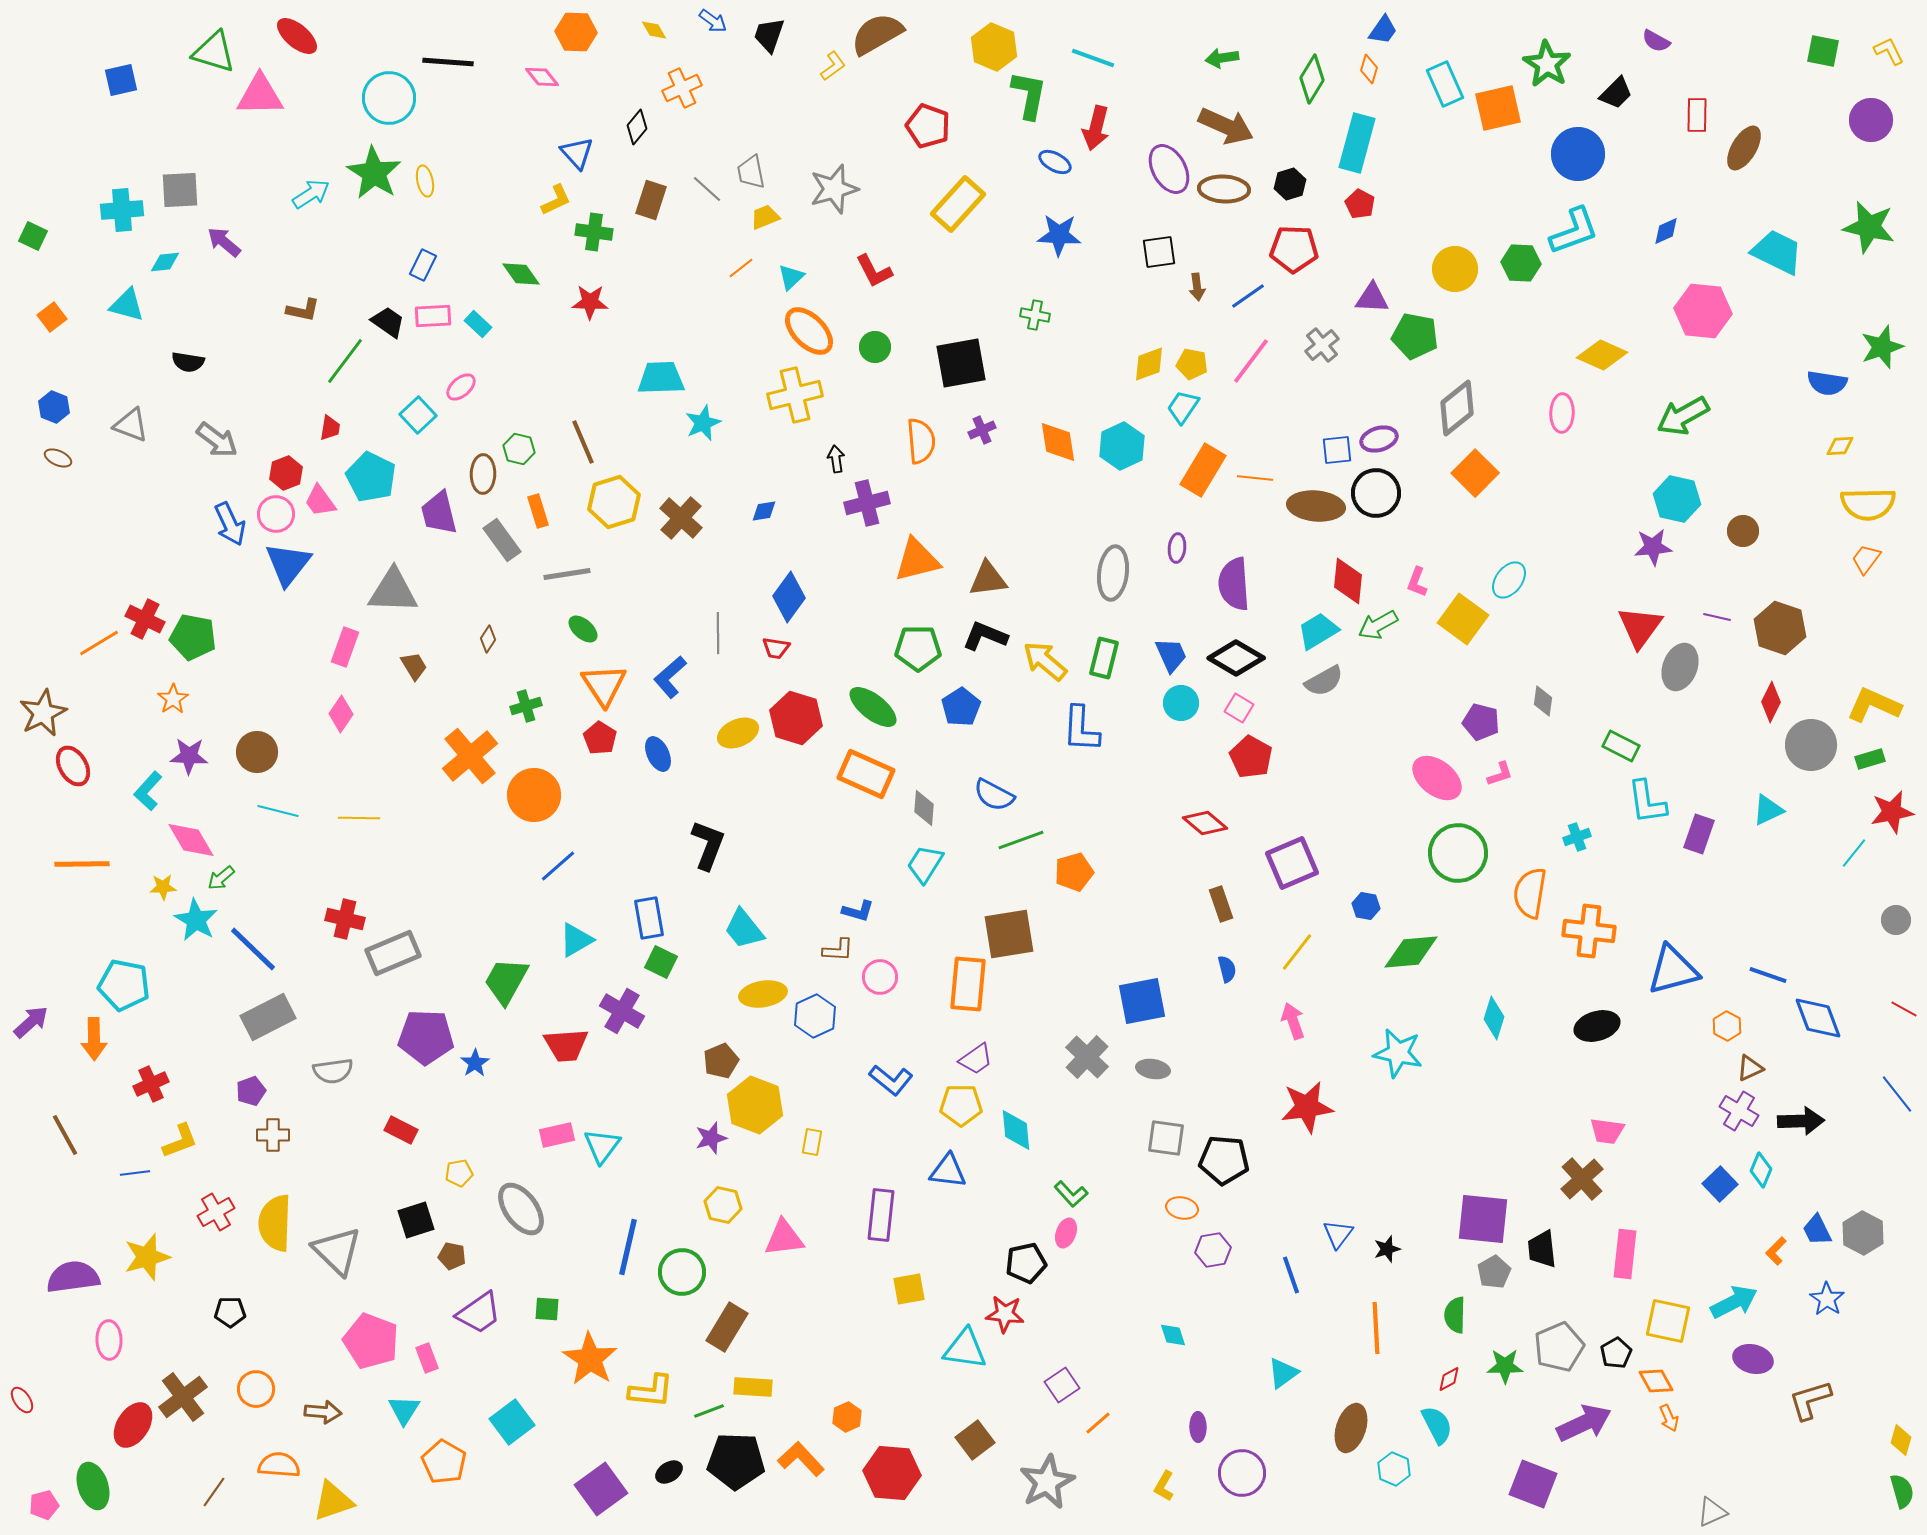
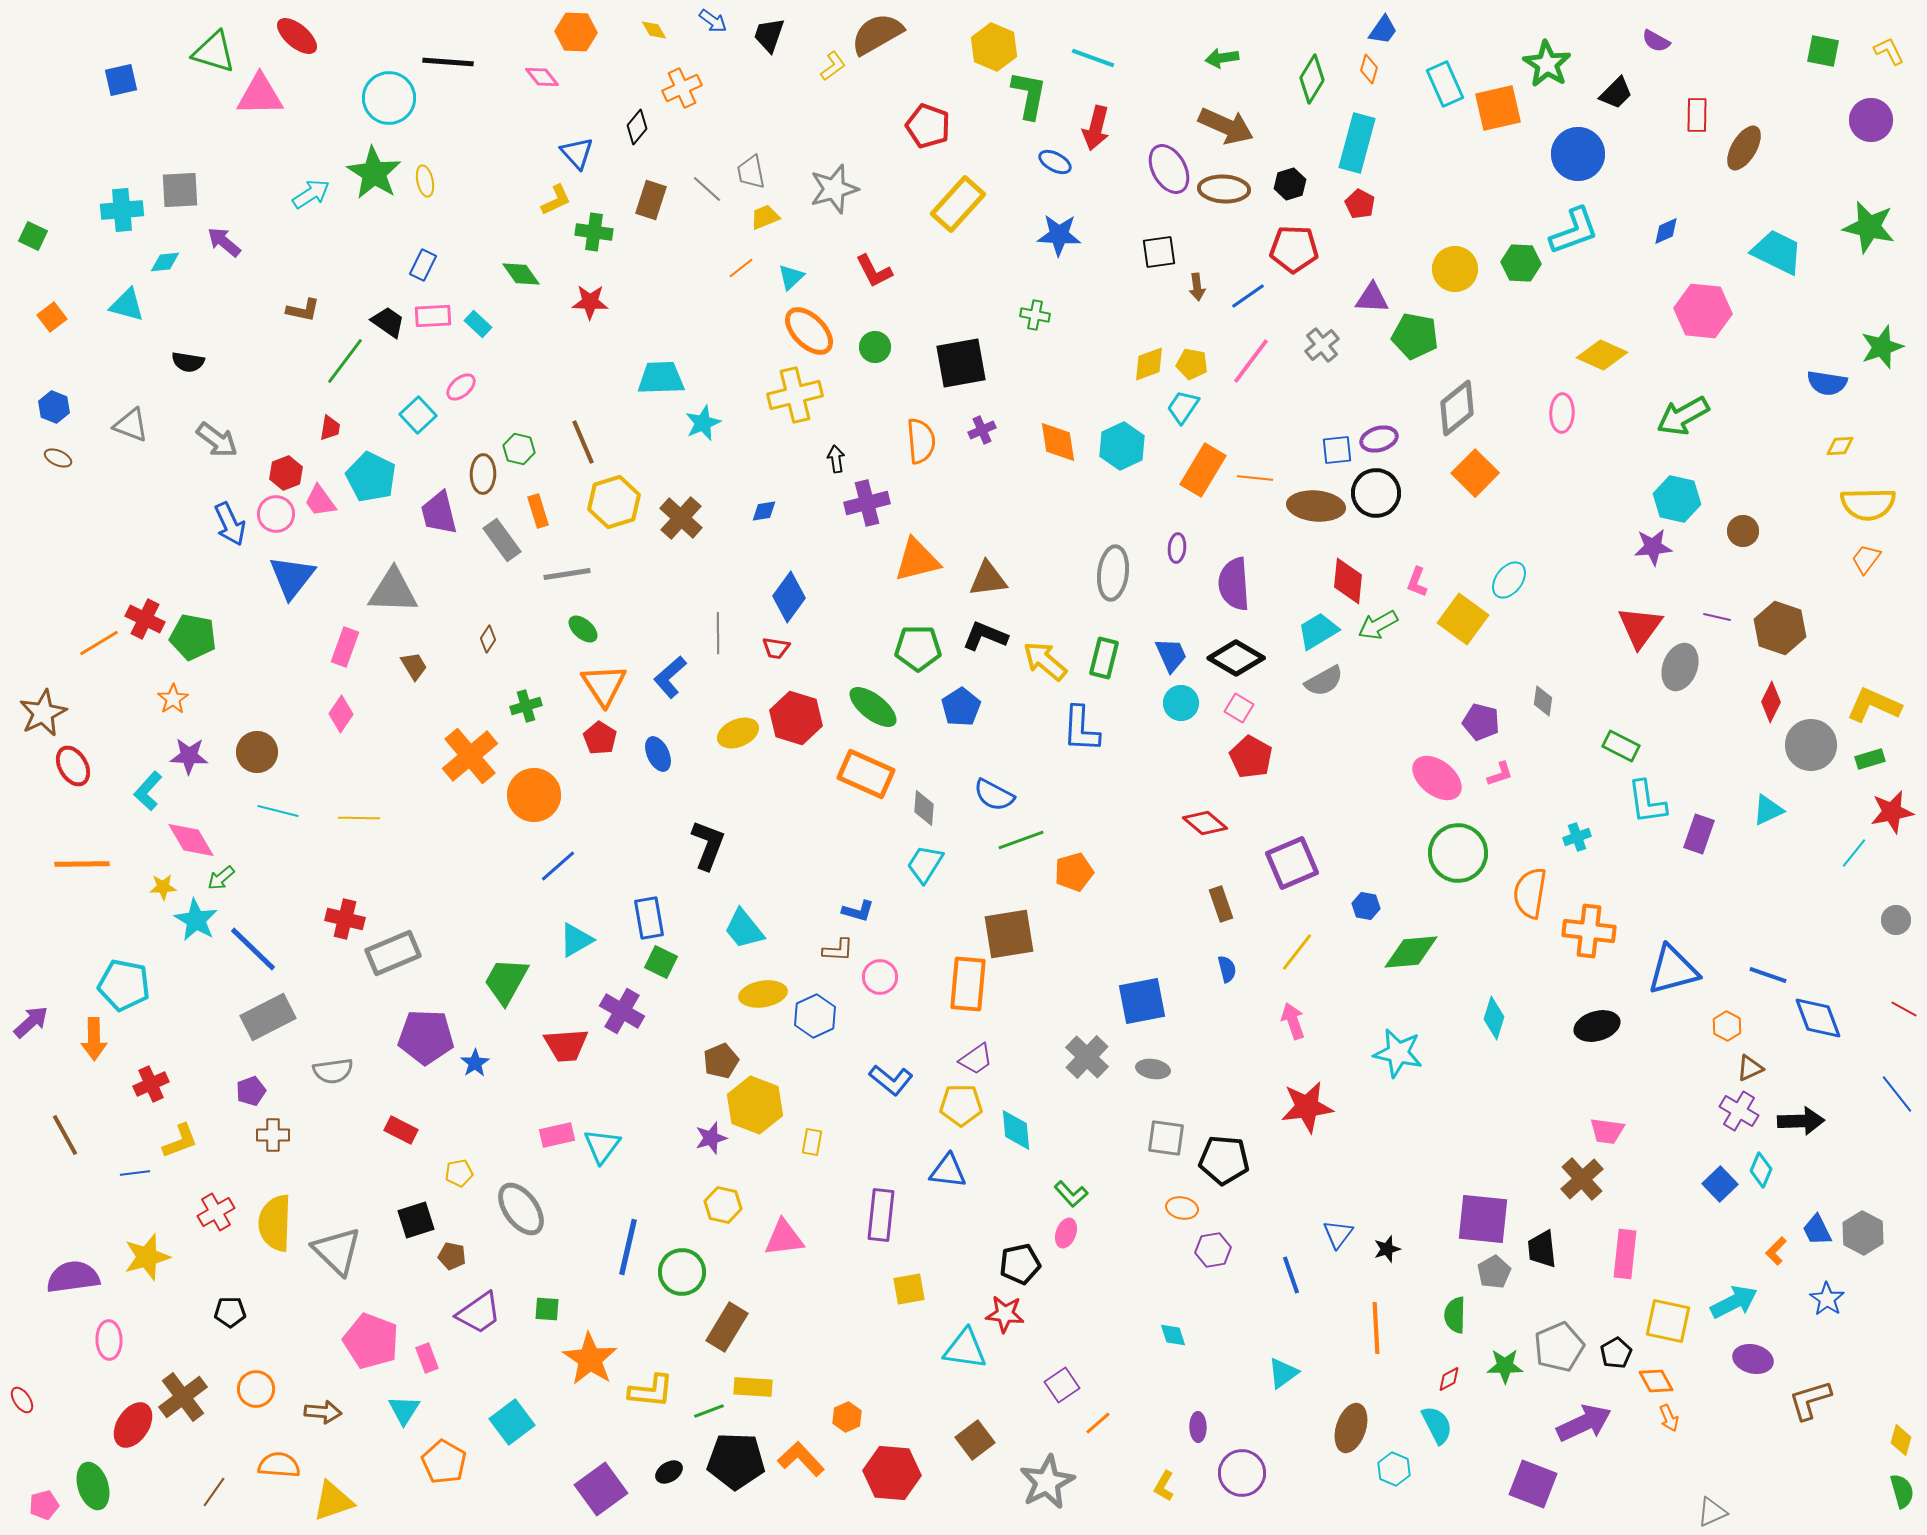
blue triangle at (288, 564): moved 4 px right, 13 px down
black pentagon at (1026, 1263): moved 6 px left, 1 px down
